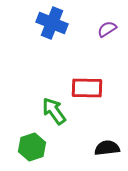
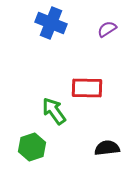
blue cross: moved 1 px left
